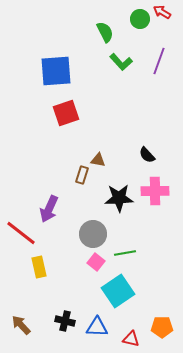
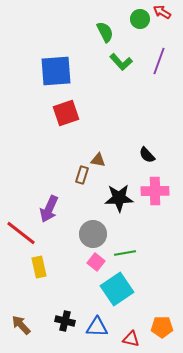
cyan square: moved 1 px left, 2 px up
